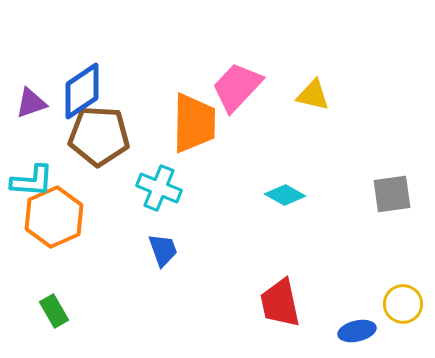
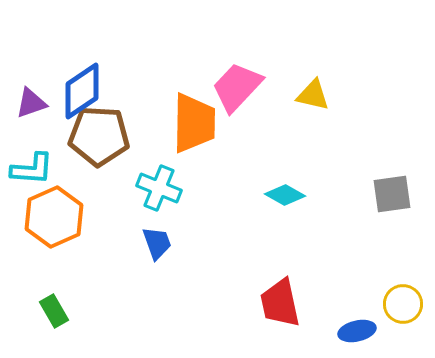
cyan L-shape: moved 12 px up
blue trapezoid: moved 6 px left, 7 px up
